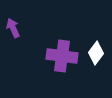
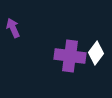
purple cross: moved 8 px right
